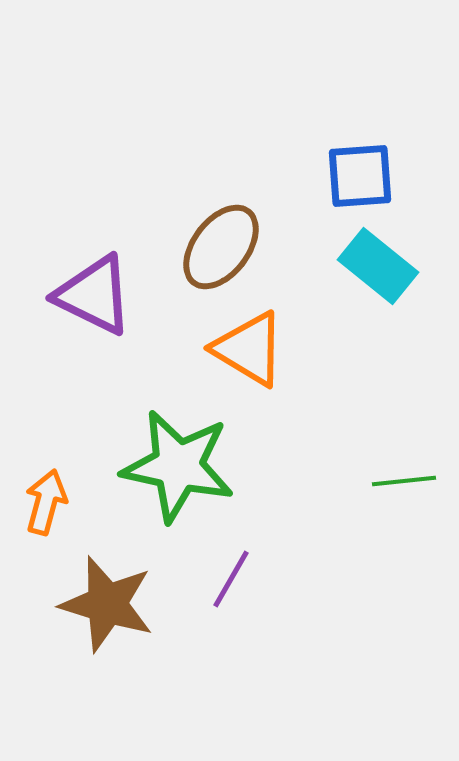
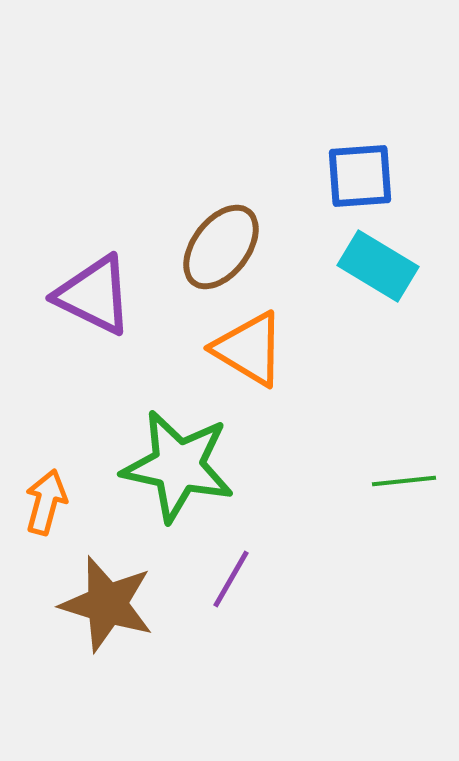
cyan rectangle: rotated 8 degrees counterclockwise
